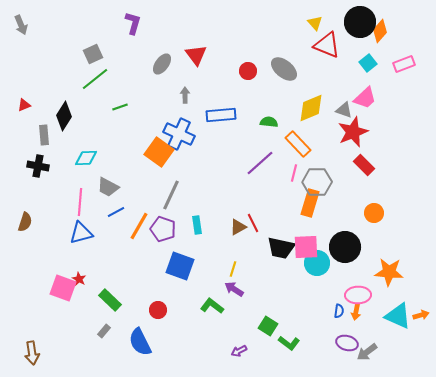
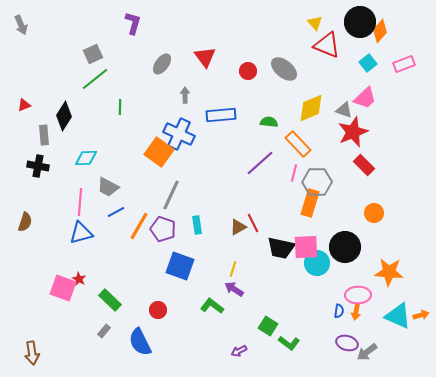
red triangle at (196, 55): moved 9 px right, 2 px down
green line at (120, 107): rotated 70 degrees counterclockwise
